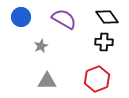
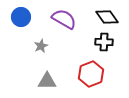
red hexagon: moved 6 px left, 5 px up
